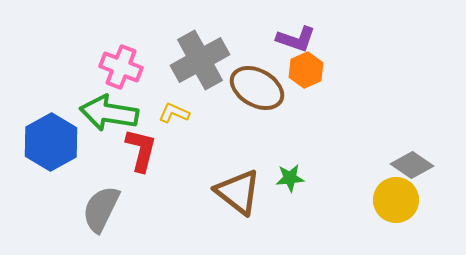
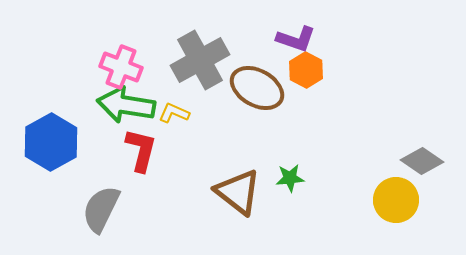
orange hexagon: rotated 8 degrees counterclockwise
green arrow: moved 17 px right, 8 px up
gray diamond: moved 10 px right, 4 px up
